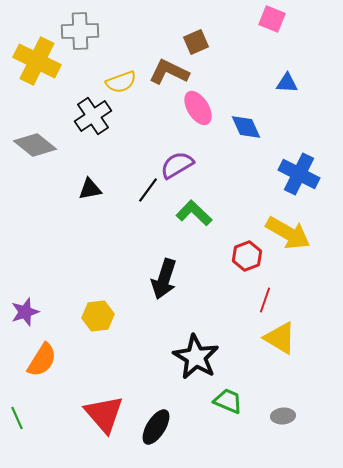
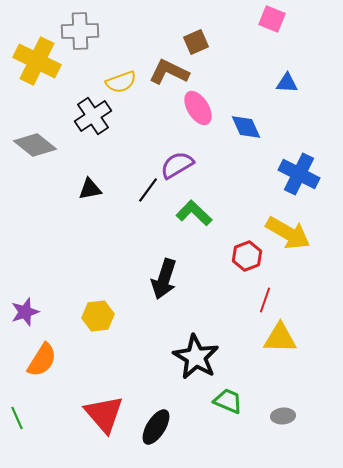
yellow triangle: rotated 30 degrees counterclockwise
